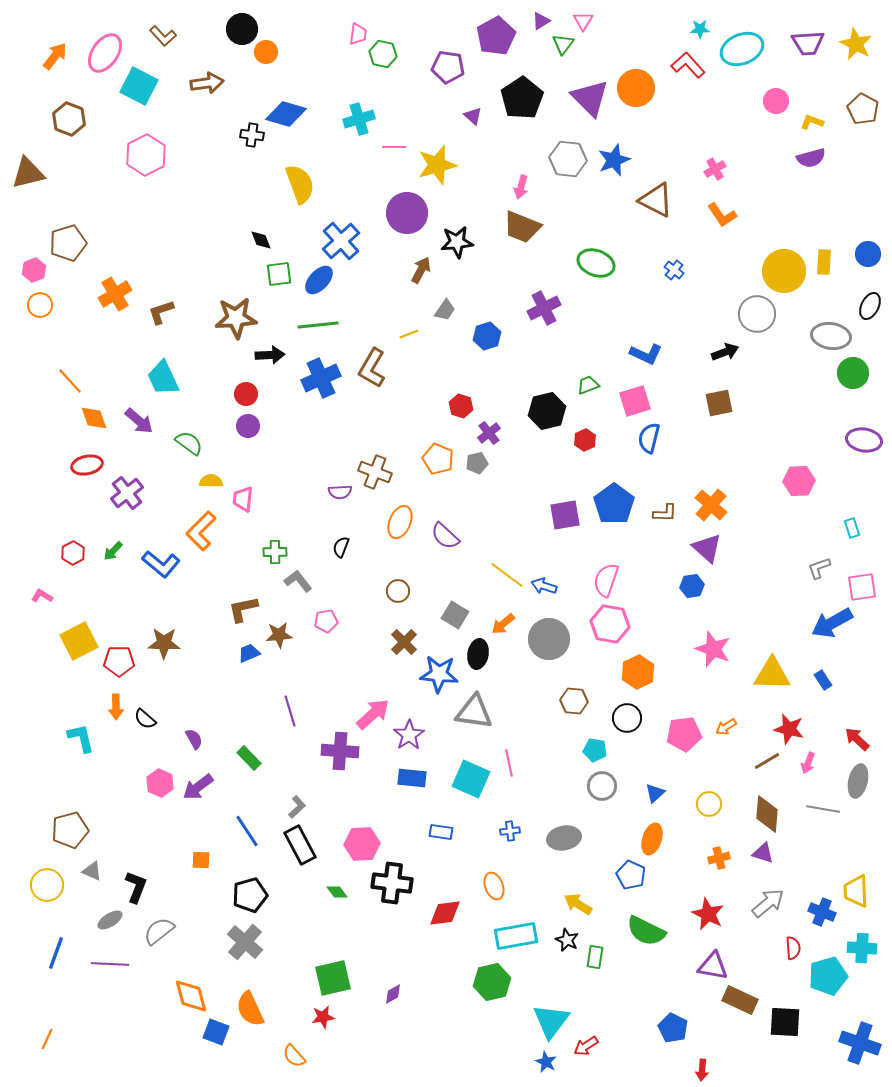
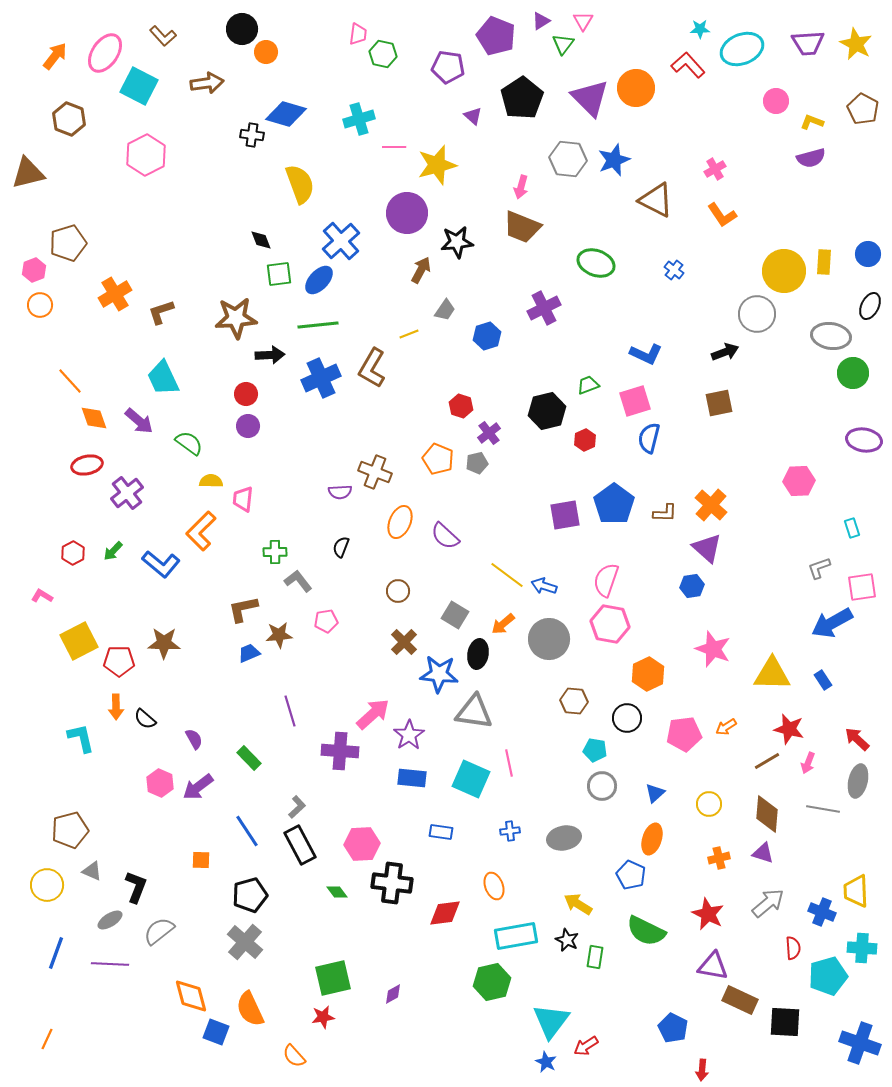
purple pentagon at (496, 36): rotated 21 degrees counterclockwise
orange hexagon at (638, 672): moved 10 px right, 2 px down
